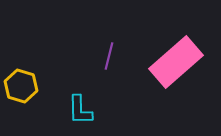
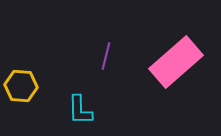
purple line: moved 3 px left
yellow hexagon: rotated 12 degrees counterclockwise
